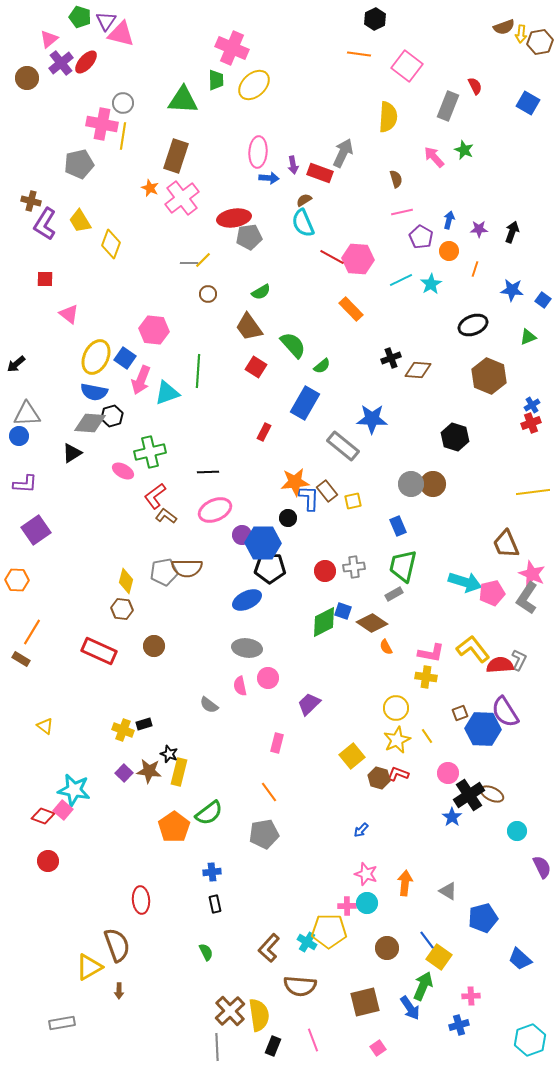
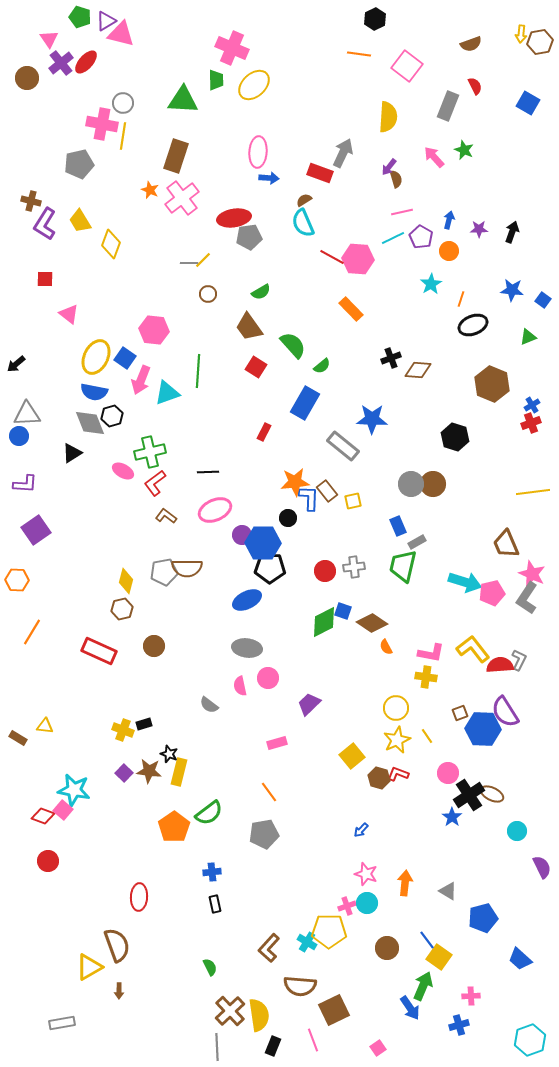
purple triangle at (106, 21): rotated 25 degrees clockwise
brown semicircle at (504, 27): moved 33 px left, 17 px down
pink triangle at (49, 39): rotated 24 degrees counterclockwise
purple arrow at (293, 165): moved 96 px right, 2 px down; rotated 48 degrees clockwise
orange star at (150, 188): moved 2 px down
orange line at (475, 269): moved 14 px left, 30 px down
cyan line at (401, 280): moved 8 px left, 42 px up
brown hexagon at (489, 376): moved 3 px right, 8 px down
gray diamond at (90, 423): rotated 64 degrees clockwise
red L-shape at (155, 496): moved 13 px up
gray rectangle at (394, 594): moved 23 px right, 52 px up
brown hexagon at (122, 609): rotated 20 degrees counterclockwise
brown rectangle at (21, 659): moved 3 px left, 79 px down
yellow triangle at (45, 726): rotated 30 degrees counterclockwise
pink rectangle at (277, 743): rotated 60 degrees clockwise
red ellipse at (141, 900): moved 2 px left, 3 px up; rotated 8 degrees clockwise
pink cross at (347, 906): rotated 18 degrees counterclockwise
green semicircle at (206, 952): moved 4 px right, 15 px down
brown square at (365, 1002): moved 31 px left, 8 px down; rotated 12 degrees counterclockwise
